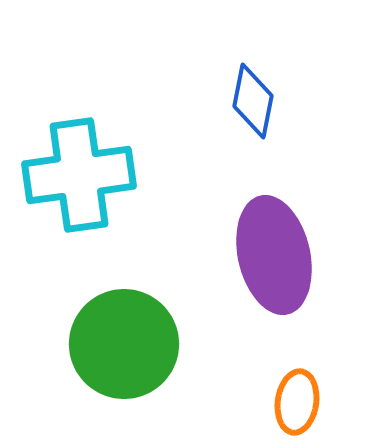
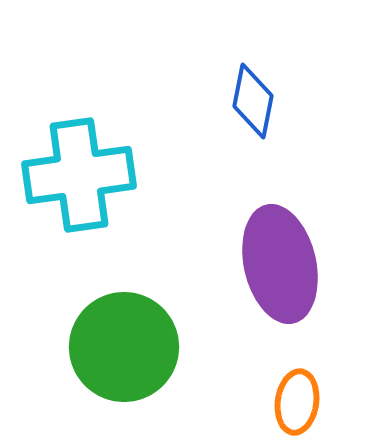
purple ellipse: moved 6 px right, 9 px down
green circle: moved 3 px down
